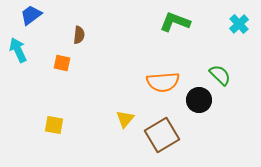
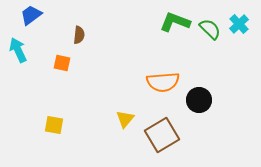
green semicircle: moved 10 px left, 46 px up
